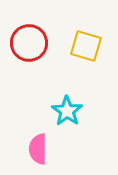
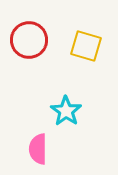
red circle: moved 3 px up
cyan star: moved 1 px left
